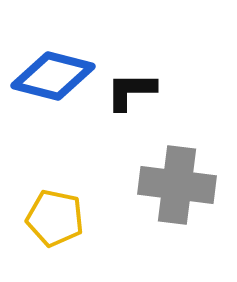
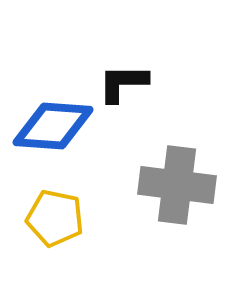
blue diamond: moved 50 px down; rotated 10 degrees counterclockwise
black L-shape: moved 8 px left, 8 px up
